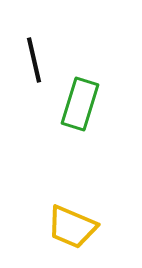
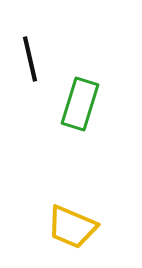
black line: moved 4 px left, 1 px up
